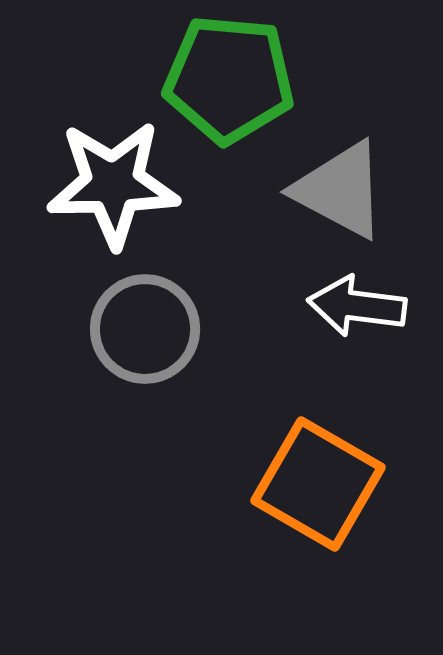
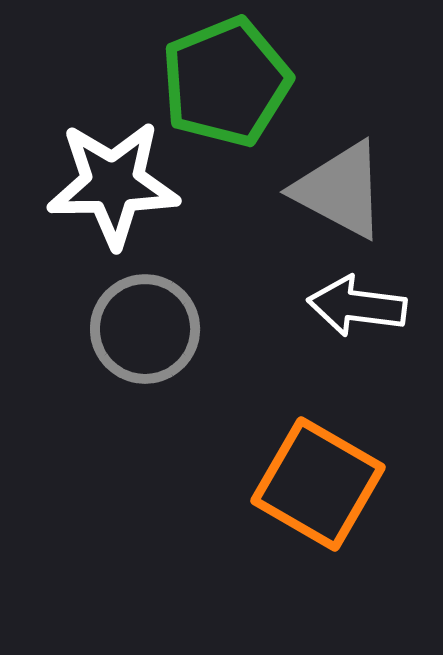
green pentagon: moved 3 px left, 3 px down; rotated 27 degrees counterclockwise
